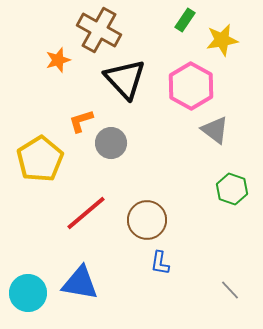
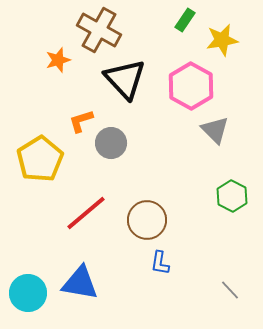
gray triangle: rotated 8 degrees clockwise
green hexagon: moved 7 px down; rotated 8 degrees clockwise
